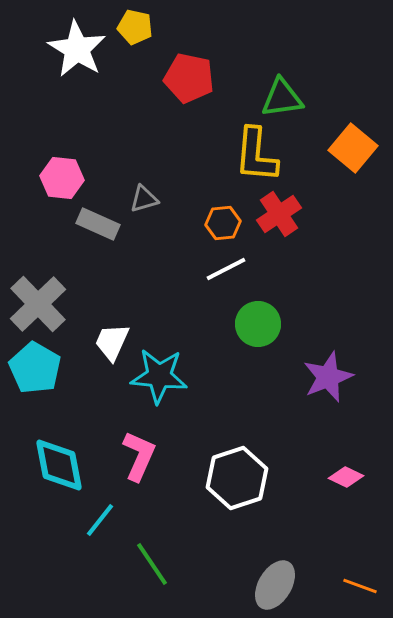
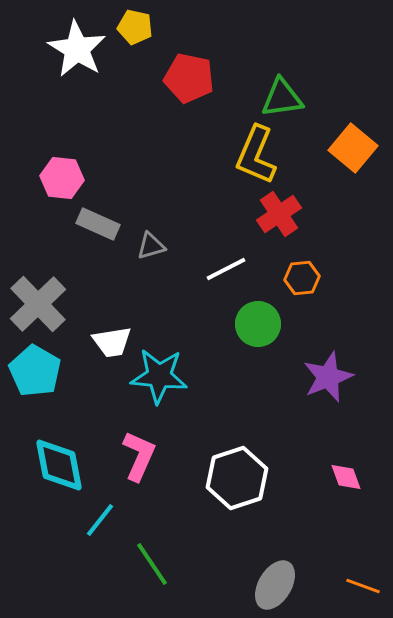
yellow L-shape: rotated 18 degrees clockwise
gray triangle: moved 7 px right, 47 px down
orange hexagon: moved 79 px right, 55 px down
white trapezoid: rotated 123 degrees counterclockwise
cyan pentagon: moved 3 px down
pink diamond: rotated 44 degrees clockwise
orange line: moved 3 px right
